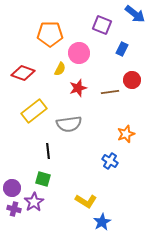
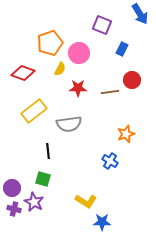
blue arrow: moved 5 px right; rotated 20 degrees clockwise
orange pentagon: moved 9 px down; rotated 20 degrees counterclockwise
red star: rotated 18 degrees clockwise
purple star: rotated 12 degrees counterclockwise
blue star: rotated 30 degrees clockwise
